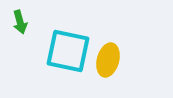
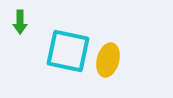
green arrow: rotated 15 degrees clockwise
